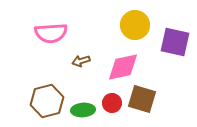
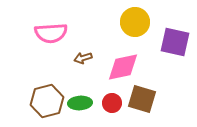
yellow circle: moved 3 px up
brown arrow: moved 2 px right, 3 px up
green ellipse: moved 3 px left, 7 px up
